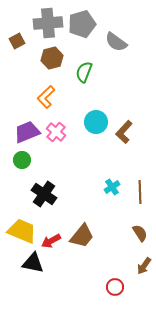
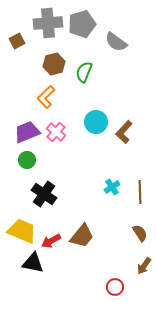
brown hexagon: moved 2 px right, 6 px down
green circle: moved 5 px right
